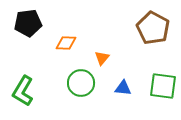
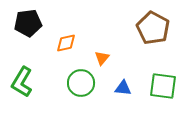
orange diamond: rotated 15 degrees counterclockwise
green L-shape: moved 1 px left, 9 px up
